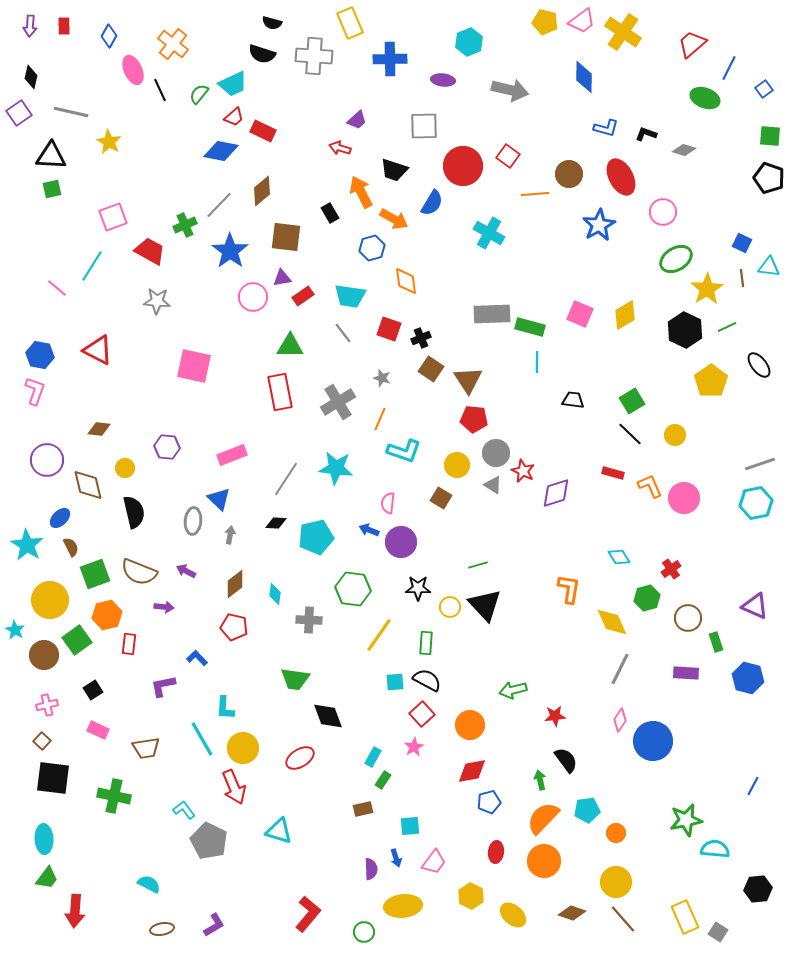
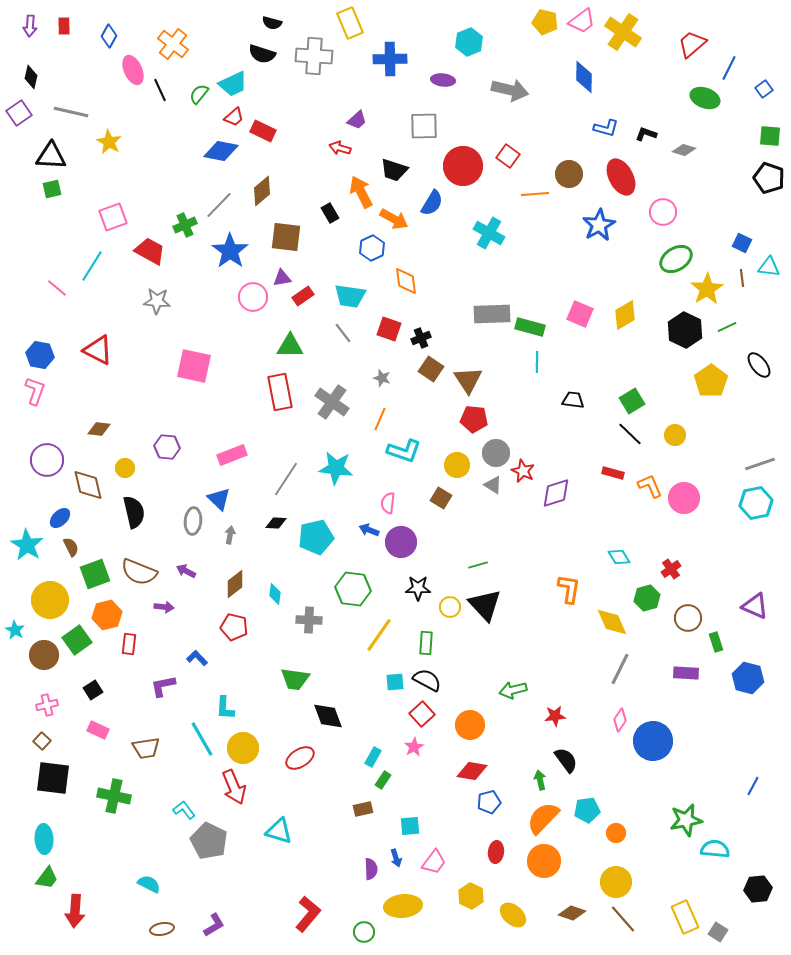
blue hexagon at (372, 248): rotated 10 degrees counterclockwise
gray cross at (338, 402): moved 6 px left; rotated 24 degrees counterclockwise
red diamond at (472, 771): rotated 20 degrees clockwise
